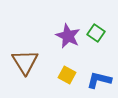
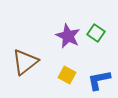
brown triangle: rotated 24 degrees clockwise
blue L-shape: rotated 25 degrees counterclockwise
